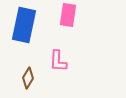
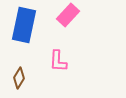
pink rectangle: rotated 35 degrees clockwise
brown diamond: moved 9 px left
